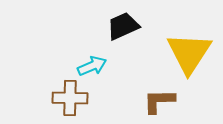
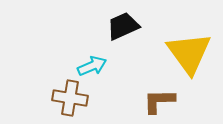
yellow triangle: rotated 9 degrees counterclockwise
brown cross: rotated 8 degrees clockwise
